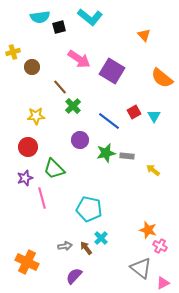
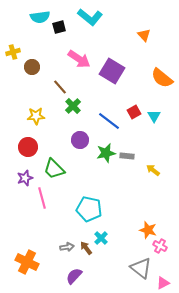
gray arrow: moved 2 px right, 1 px down
